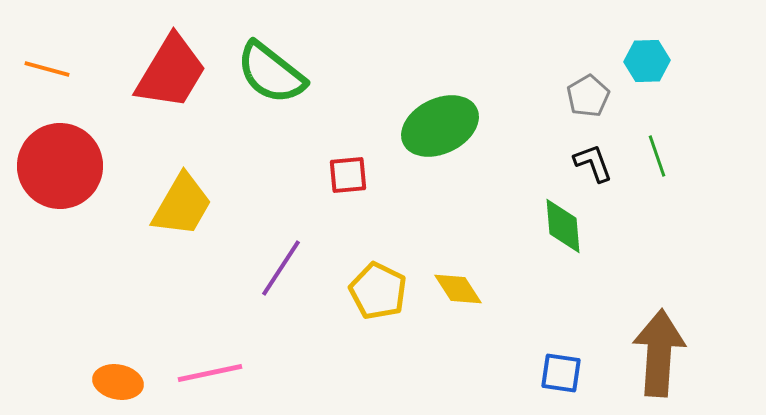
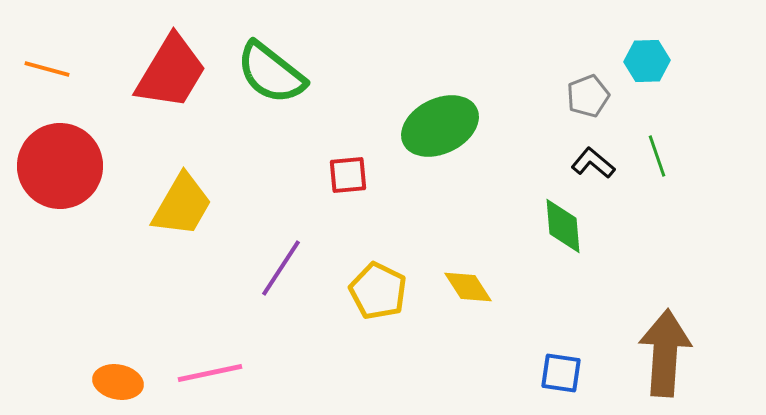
gray pentagon: rotated 9 degrees clockwise
black L-shape: rotated 30 degrees counterclockwise
yellow diamond: moved 10 px right, 2 px up
brown arrow: moved 6 px right
